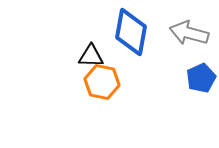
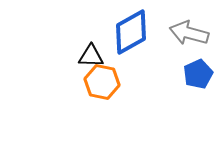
blue diamond: rotated 51 degrees clockwise
blue pentagon: moved 3 px left, 4 px up
